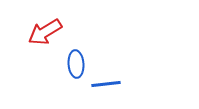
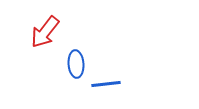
red arrow: rotated 20 degrees counterclockwise
